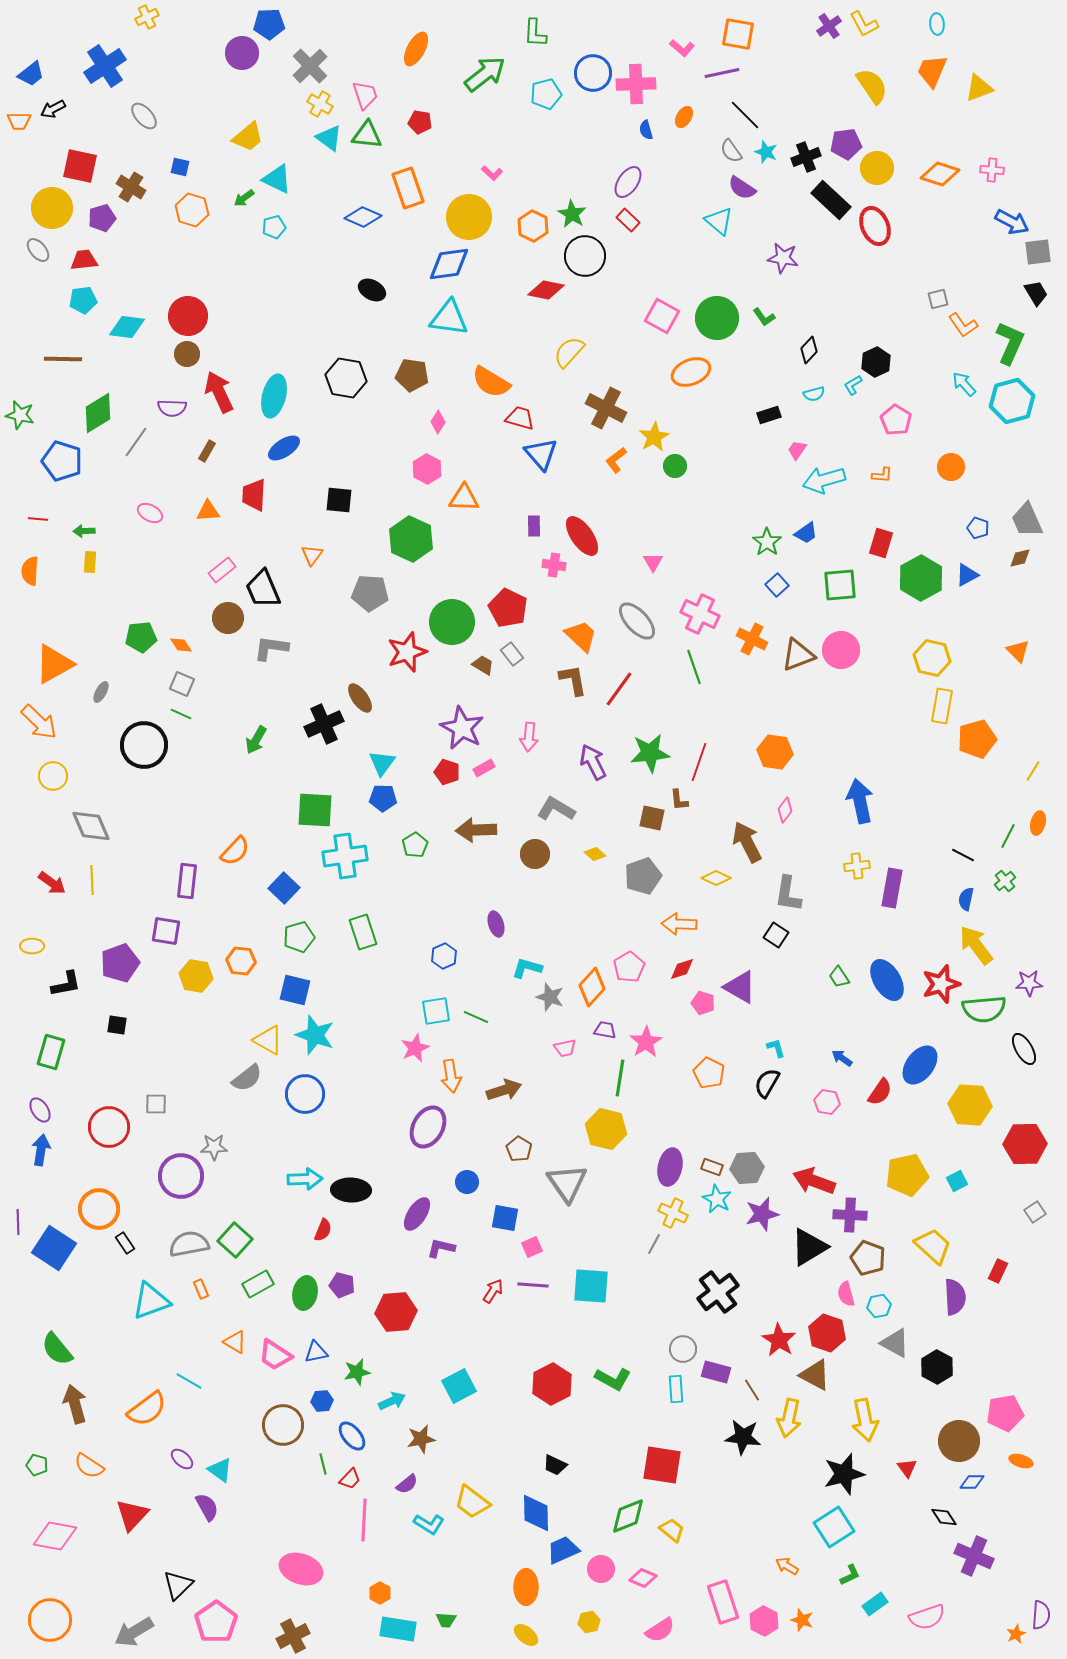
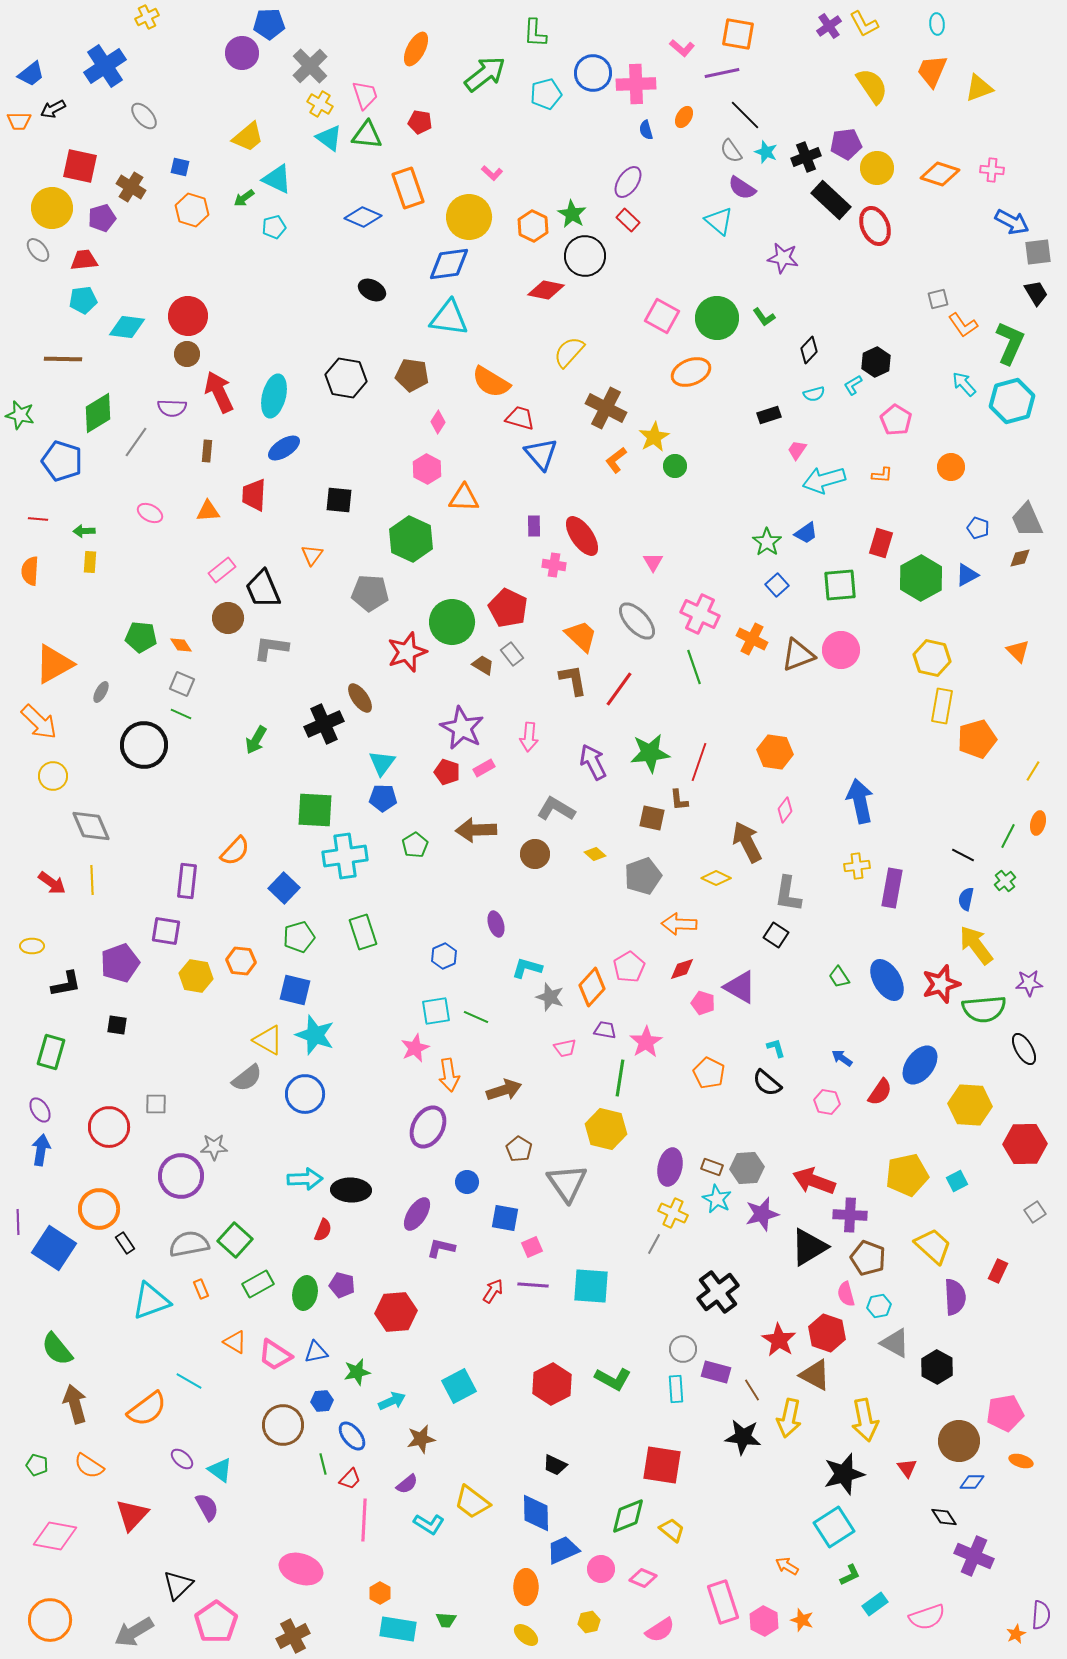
brown rectangle at (207, 451): rotated 25 degrees counterclockwise
green pentagon at (141, 637): rotated 12 degrees clockwise
orange arrow at (451, 1076): moved 2 px left, 1 px up
black semicircle at (767, 1083): rotated 80 degrees counterclockwise
